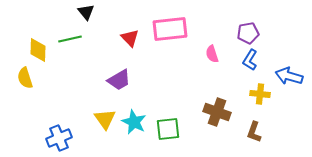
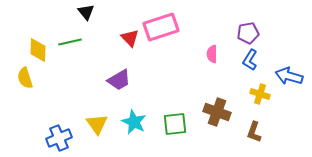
pink rectangle: moved 9 px left, 2 px up; rotated 12 degrees counterclockwise
green line: moved 3 px down
pink semicircle: rotated 18 degrees clockwise
yellow cross: rotated 12 degrees clockwise
yellow triangle: moved 8 px left, 5 px down
green square: moved 7 px right, 5 px up
